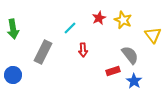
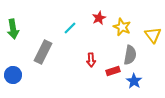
yellow star: moved 1 px left, 7 px down
red arrow: moved 8 px right, 10 px down
gray semicircle: rotated 48 degrees clockwise
